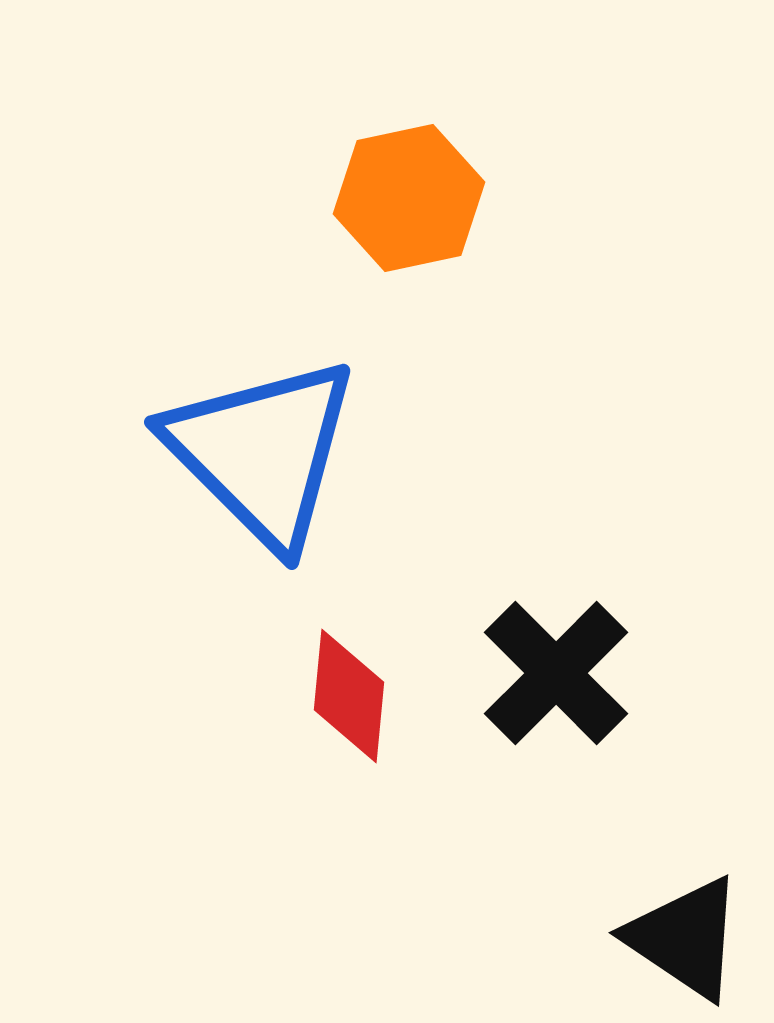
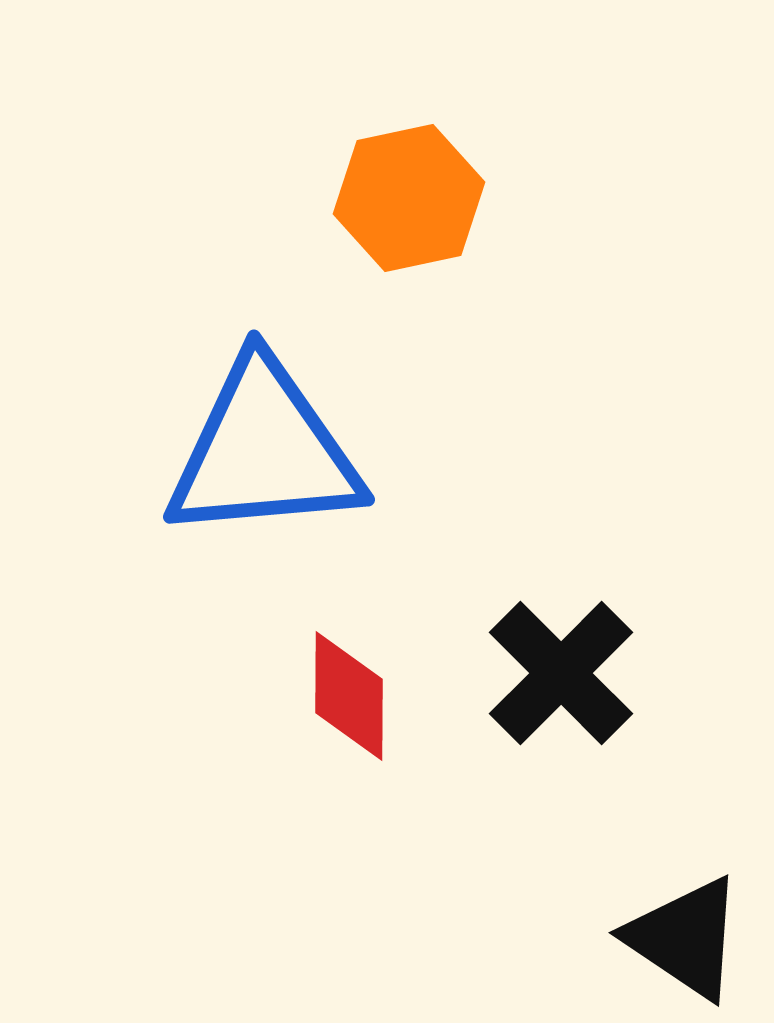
blue triangle: moved 2 px right, 1 px up; rotated 50 degrees counterclockwise
black cross: moved 5 px right
red diamond: rotated 5 degrees counterclockwise
